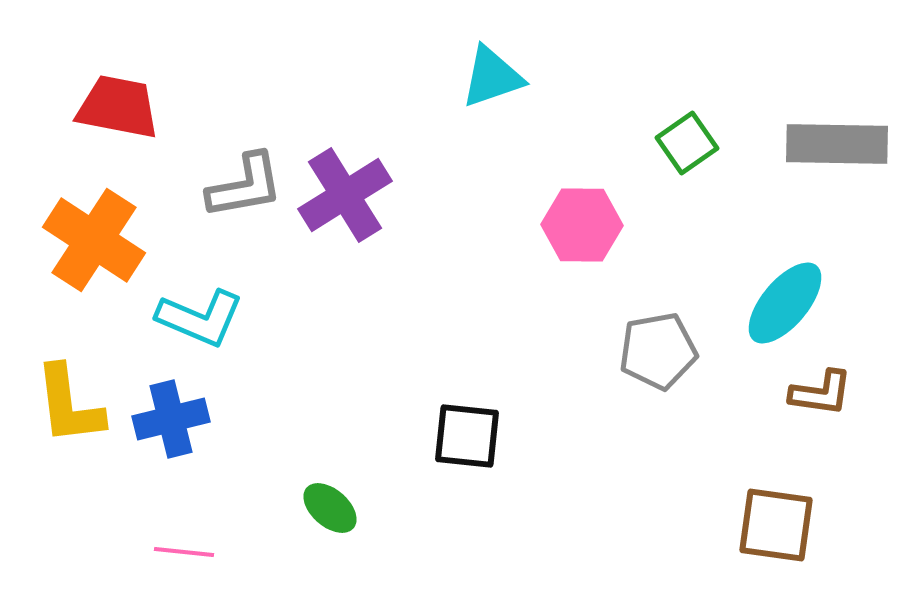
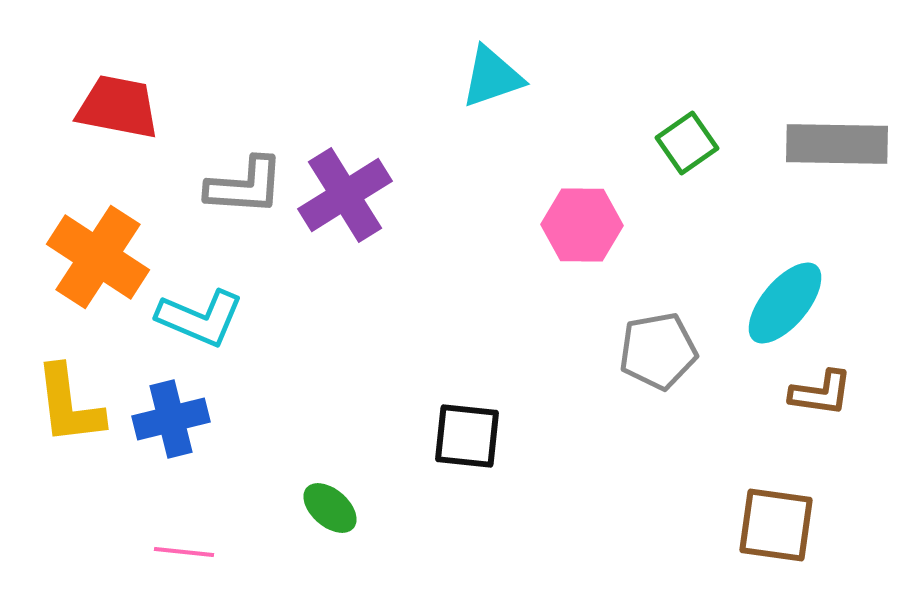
gray L-shape: rotated 14 degrees clockwise
orange cross: moved 4 px right, 17 px down
